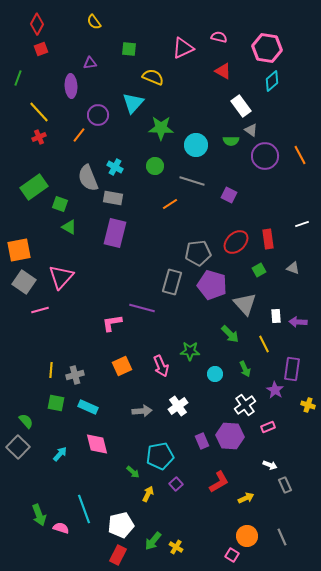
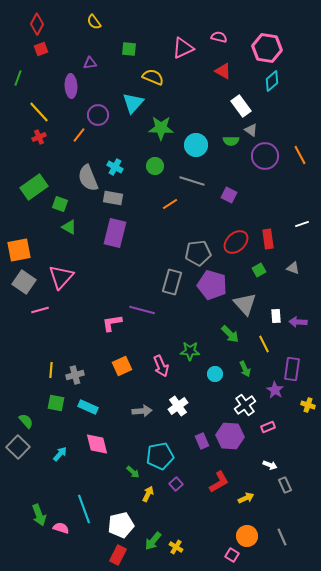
purple line at (142, 308): moved 2 px down
